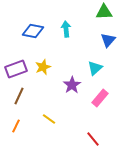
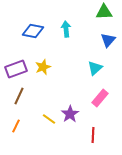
purple star: moved 2 px left, 29 px down
red line: moved 4 px up; rotated 42 degrees clockwise
